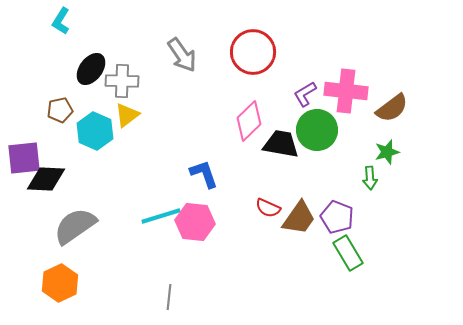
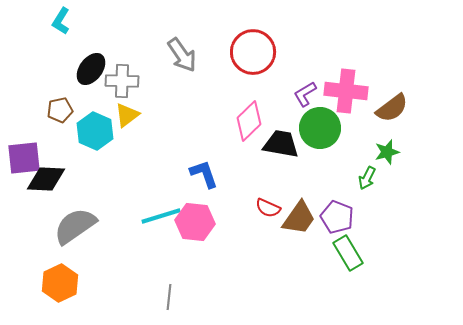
green circle: moved 3 px right, 2 px up
green arrow: moved 3 px left; rotated 30 degrees clockwise
